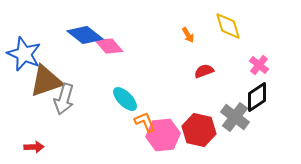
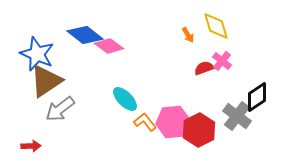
yellow diamond: moved 12 px left
pink diamond: rotated 12 degrees counterclockwise
blue star: moved 13 px right
pink cross: moved 37 px left, 4 px up
red semicircle: moved 3 px up
brown triangle: rotated 15 degrees counterclockwise
gray arrow: moved 4 px left, 10 px down; rotated 36 degrees clockwise
gray cross: moved 2 px right, 1 px up
orange L-shape: rotated 15 degrees counterclockwise
red hexagon: rotated 20 degrees clockwise
pink hexagon: moved 10 px right, 13 px up
red arrow: moved 3 px left, 1 px up
